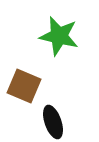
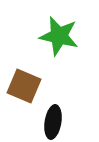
black ellipse: rotated 28 degrees clockwise
